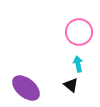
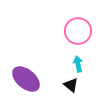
pink circle: moved 1 px left, 1 px up
purple ellipse: moved 9 px up
